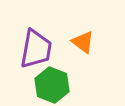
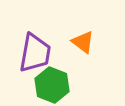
purple trapezoid: moved 1 px left, 4 px down
